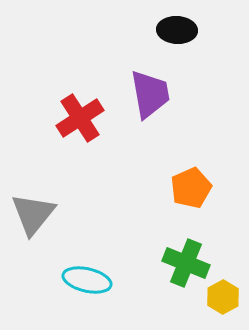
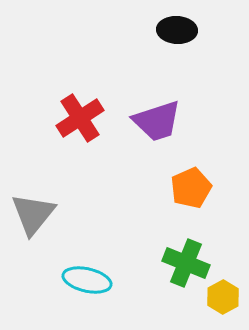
purple trapezoid: moved 7 px right, 27 px down; rotated 82 degrees clockwise
